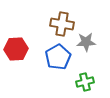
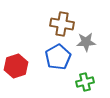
red hexagon: moved 17 px down; rotated 15 degrees counterclockwise
